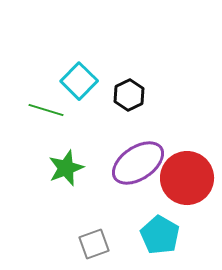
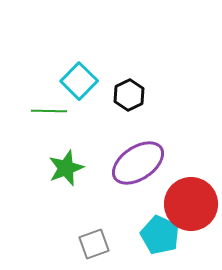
green line: moved 3 px right, 1 px down; rotated 16 degrees counterclockwise
red circle: moved 4 px right, 26 px down
cyan pentagon: rotated 6 degrees counterclockwise
